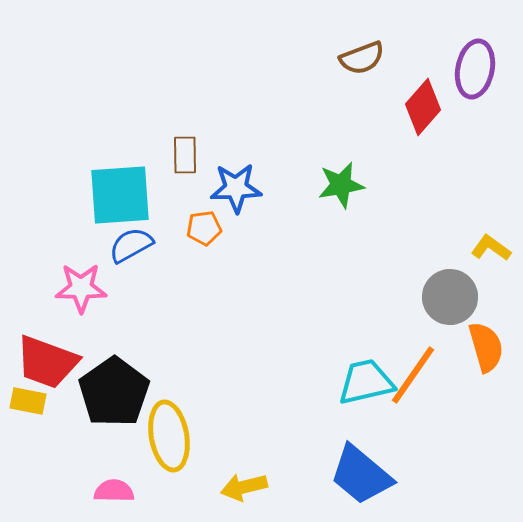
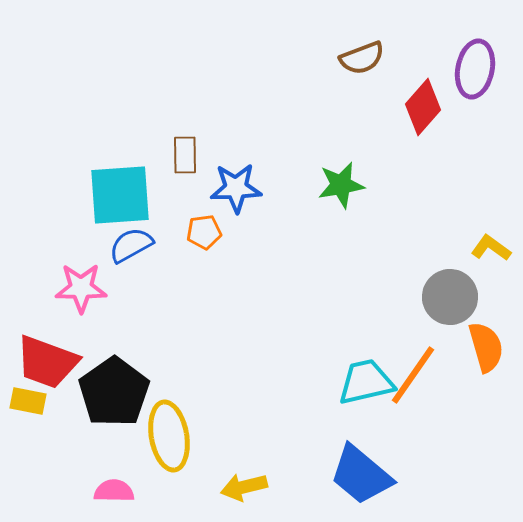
orange pentagon: moved 4 px down
